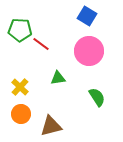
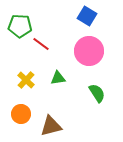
green pentagon: moved 4 px up
yellow cross: moved 6 px right, 7 px up
green semicircle: moved 4 px up
